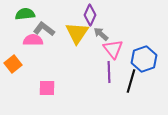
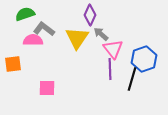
green semicircle: rotated 12 degrees counterclockwise
yellow triangle: moved 5 px down
orange square: rotated 30 degrees clockwise
purple line: moved 1 px right, 3 px up
black line: moved 1 px right, 2 px up
